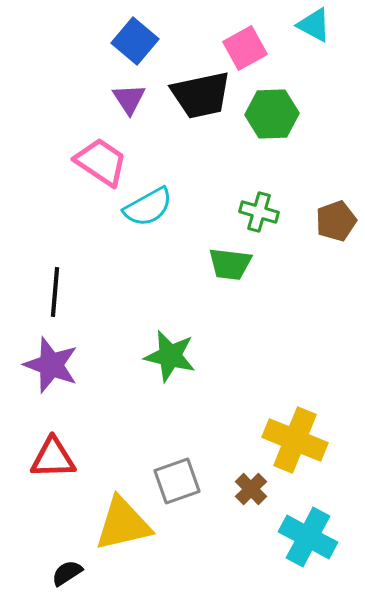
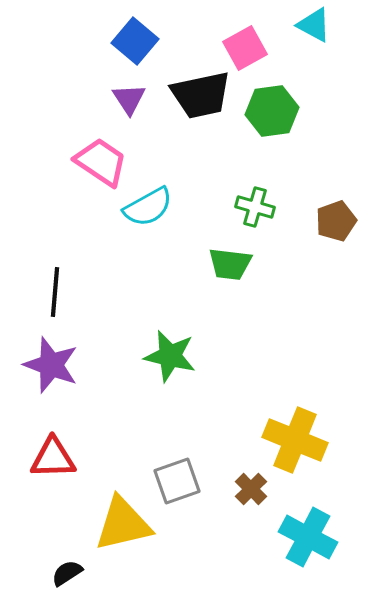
green hexagon: moved 3 px up; rotated 6 degrees counterclockwise
green cross: moved 4 px left, 5 px up
